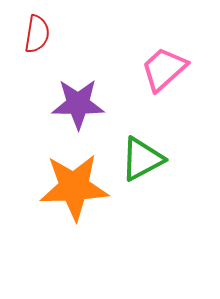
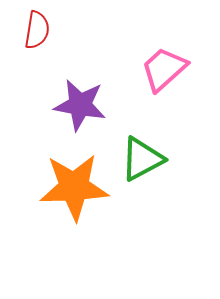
red semicircle: moved 4 px up
purple star: moved 2 px right, 1 px down; rotated 10 degrees clockwise
